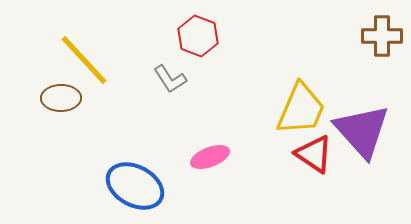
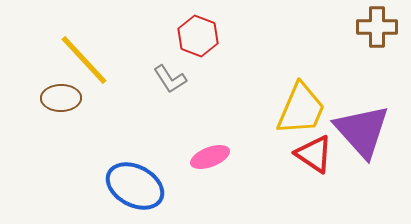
brown cross: moved 5 px left, 9 px up
